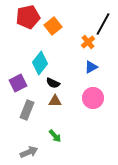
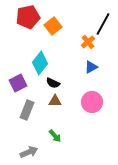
pink circle: moved 1 px left, 4 px down
